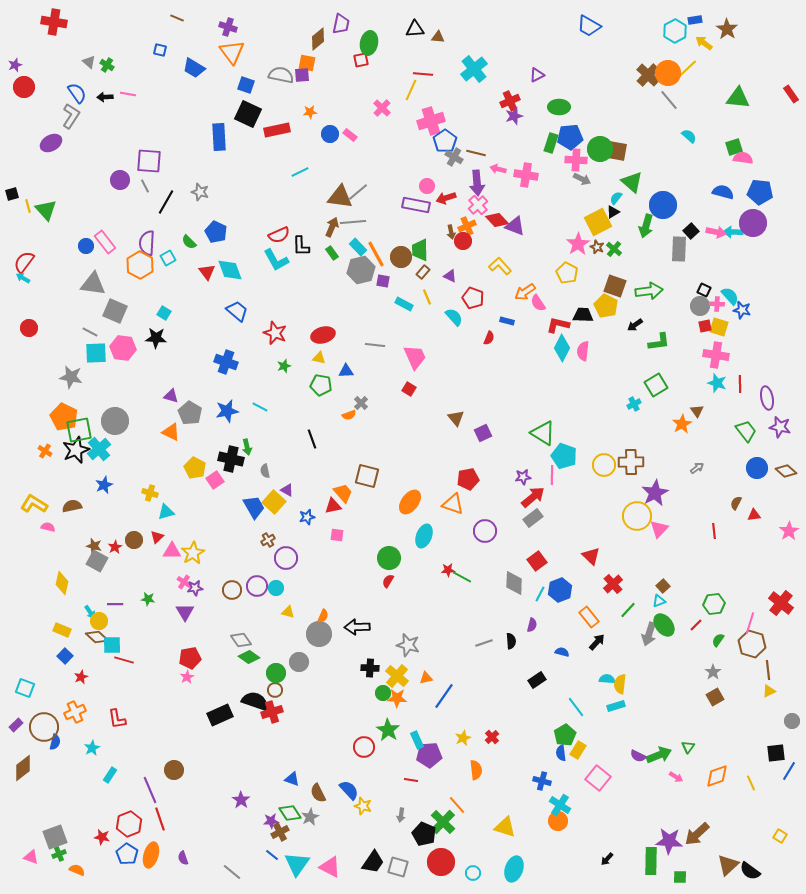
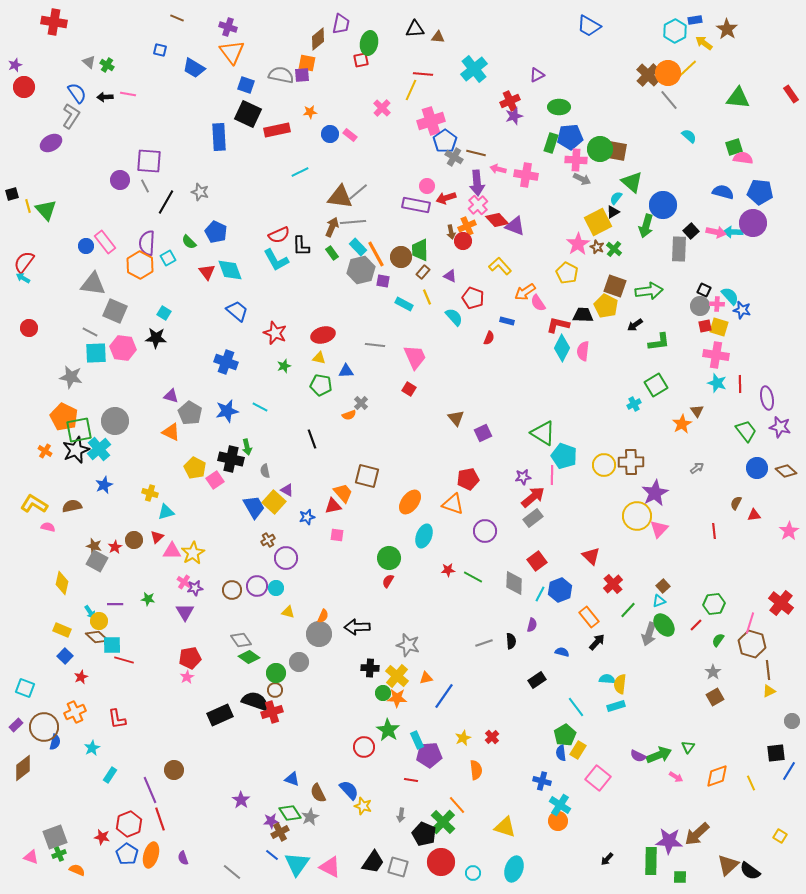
green line at (462, 577): moved 11 px right
